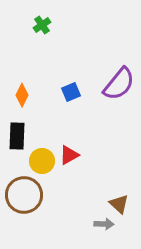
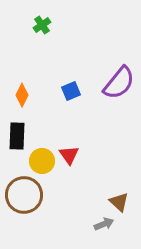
purple semicircle: moved 1 px up
blue square: moved 1 px up
red triangle: rotated 35 degrees counterclockwise
brown triangle: moved 2 px up
gray arrow: rotated 24 degrees counterclockwise
